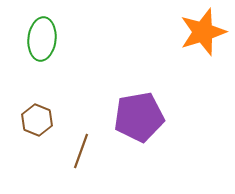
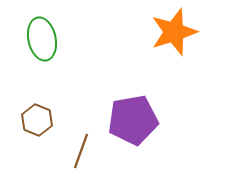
orange star: moved 29 px left
green ellipse: rotated 18 degrees counterclockwise
purple pentagon: moved 6 px left, 3 px down
